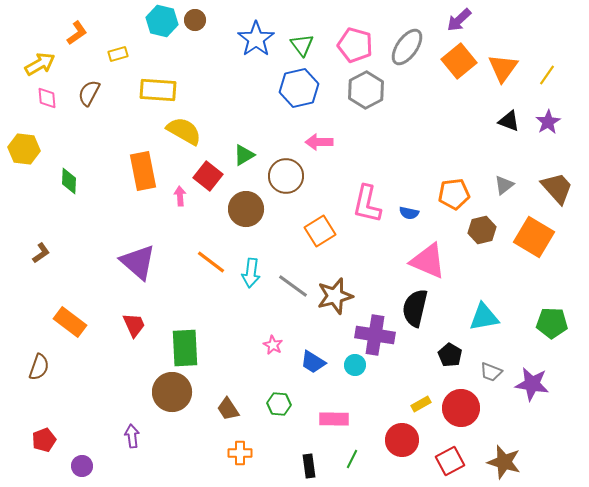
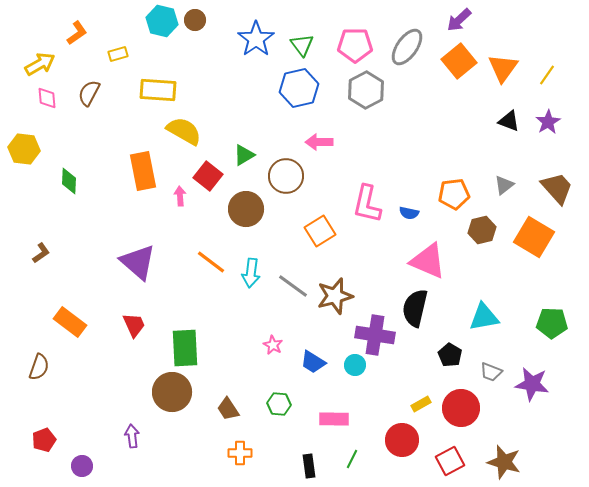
pink pentagon at (355, 45): rotated 16 degrees counterclockwise
